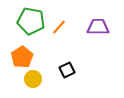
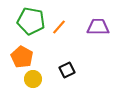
orange pentagon: rotated 10 degrees counterclockwise
